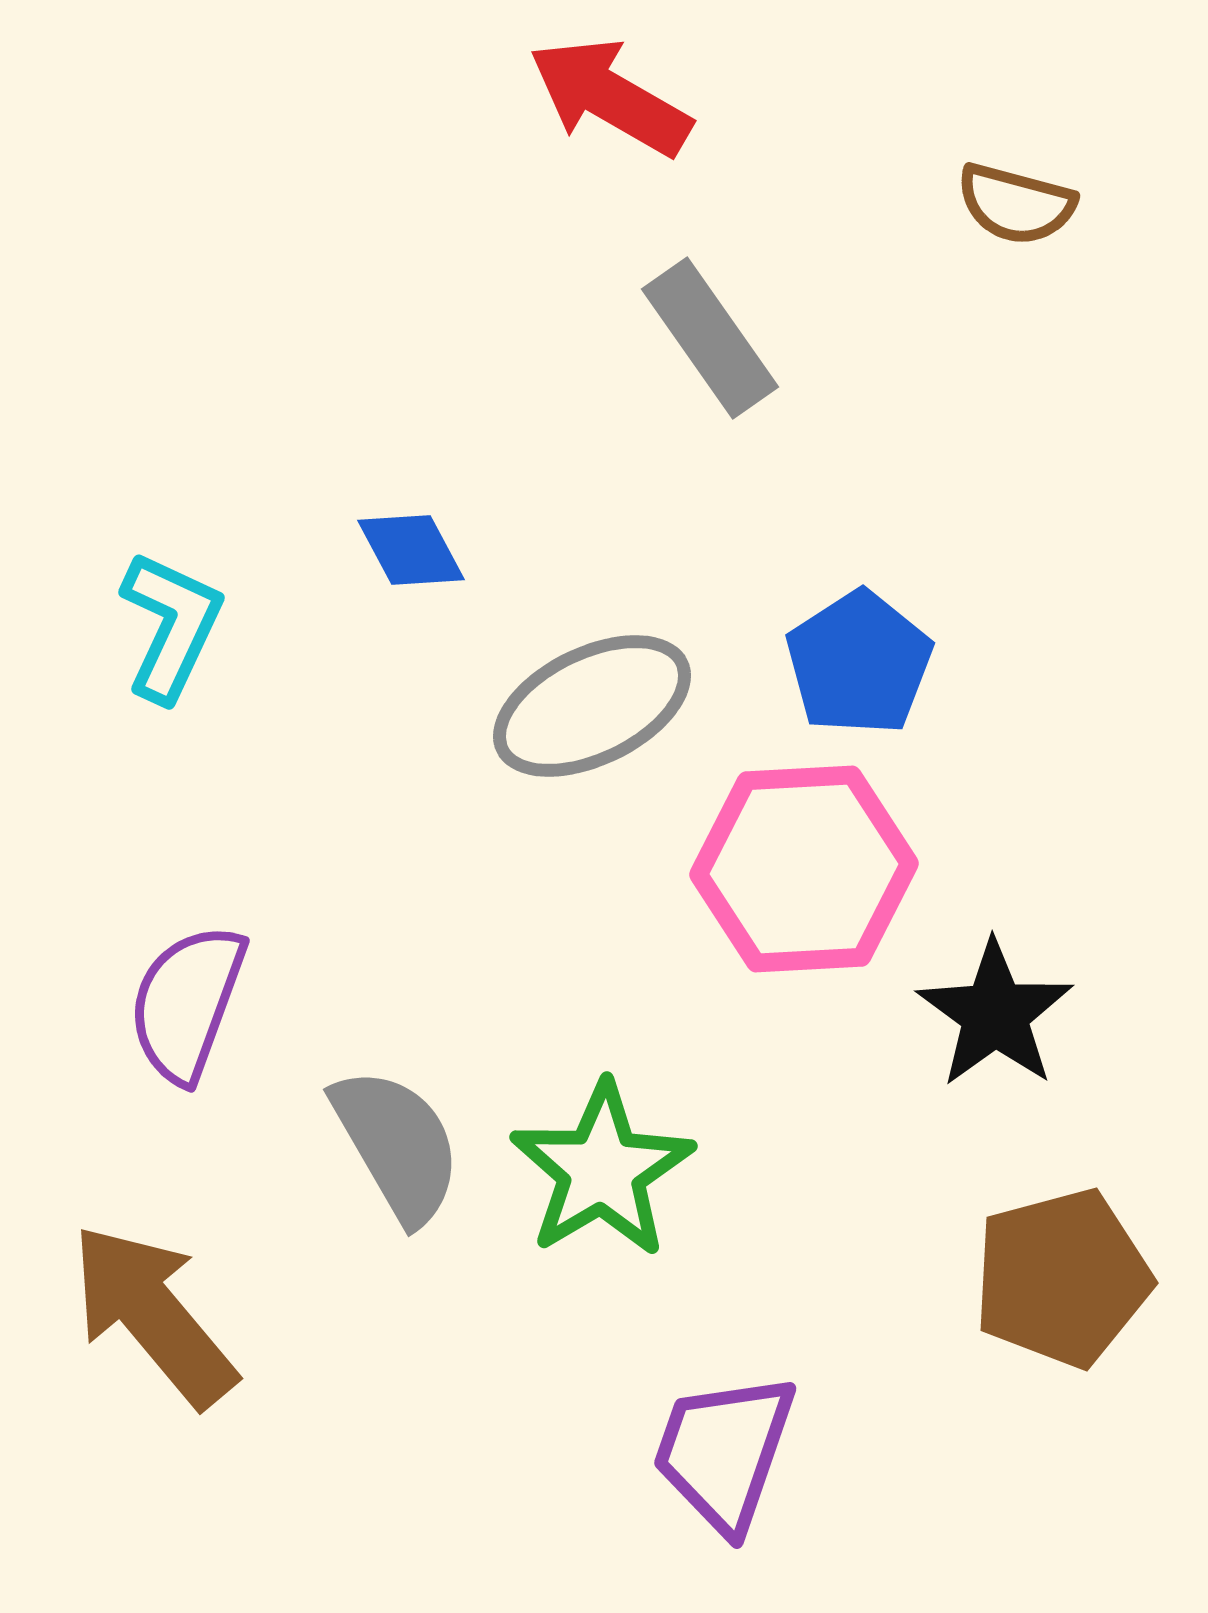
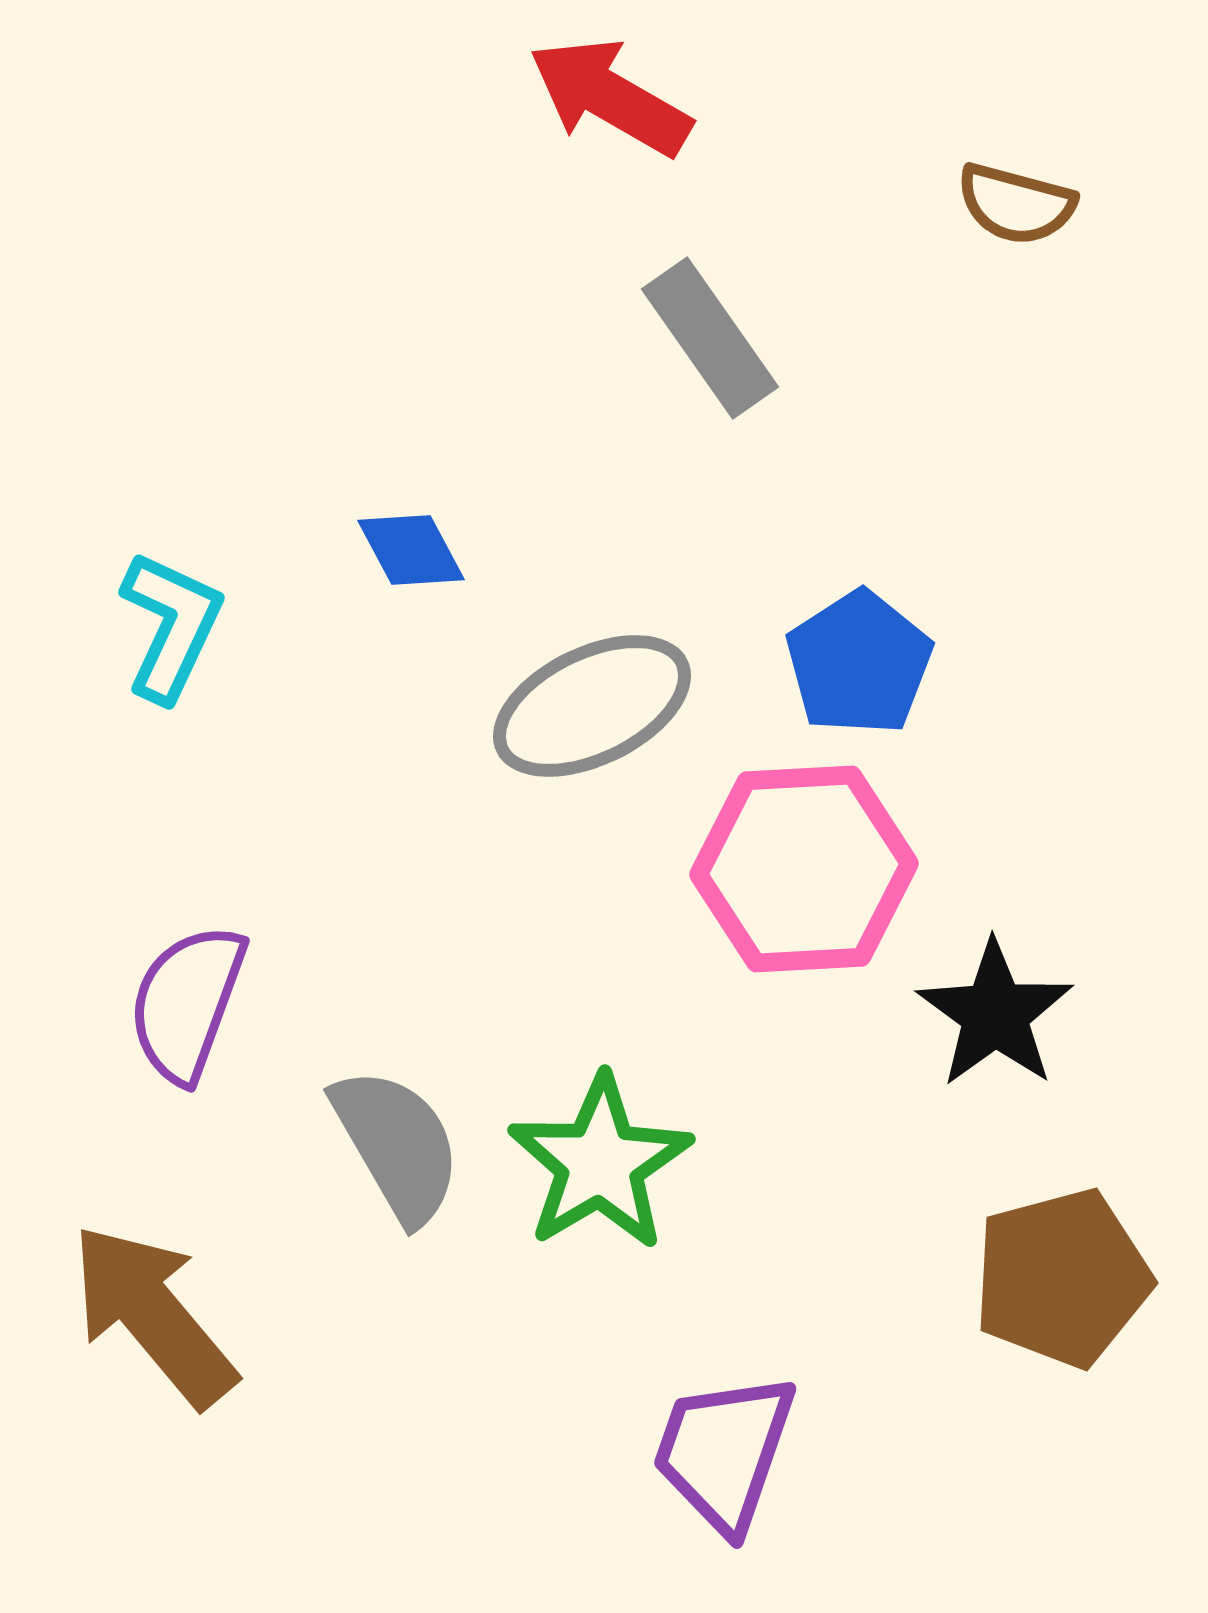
green star: moved 2 px left, 7 px up
